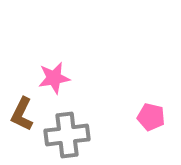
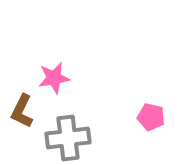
brown L-shape: moved 3 px up
gray cross: moved 1 px right, 3 px down
